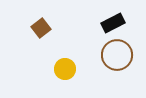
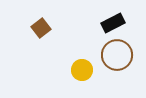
yellow circle: moved 17 px right, 1 px down
